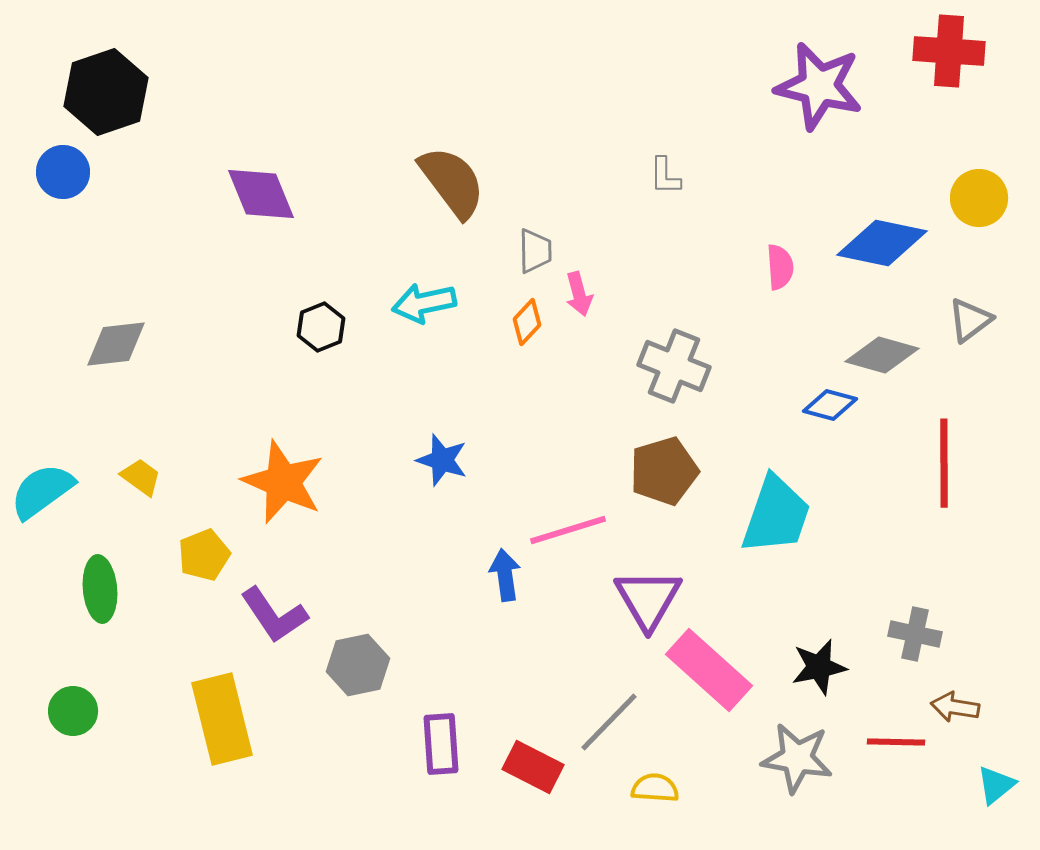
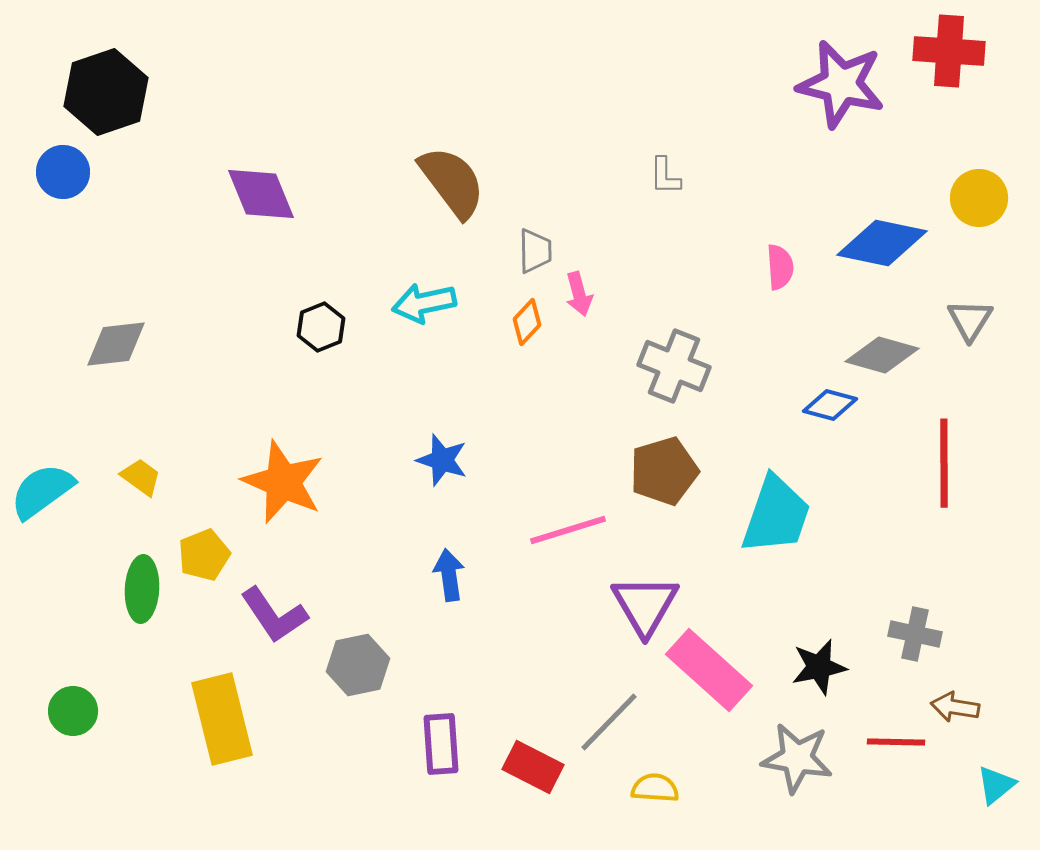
purple star at (819, 86): moved 22 px right, 2 px up
gray triangle at (970, 320): rotated 21 degrees counterclockwise
blue arrow at (505, 575): moved 56 px left
green ellipse at (100, 589): moved 42 px right; rotated 8 degrees clockwise
purple triangle at (648, 599): moved 3 px left, 6 px down
